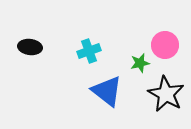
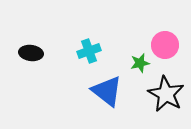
black ellipse: moved 1 px right, 6 px down
